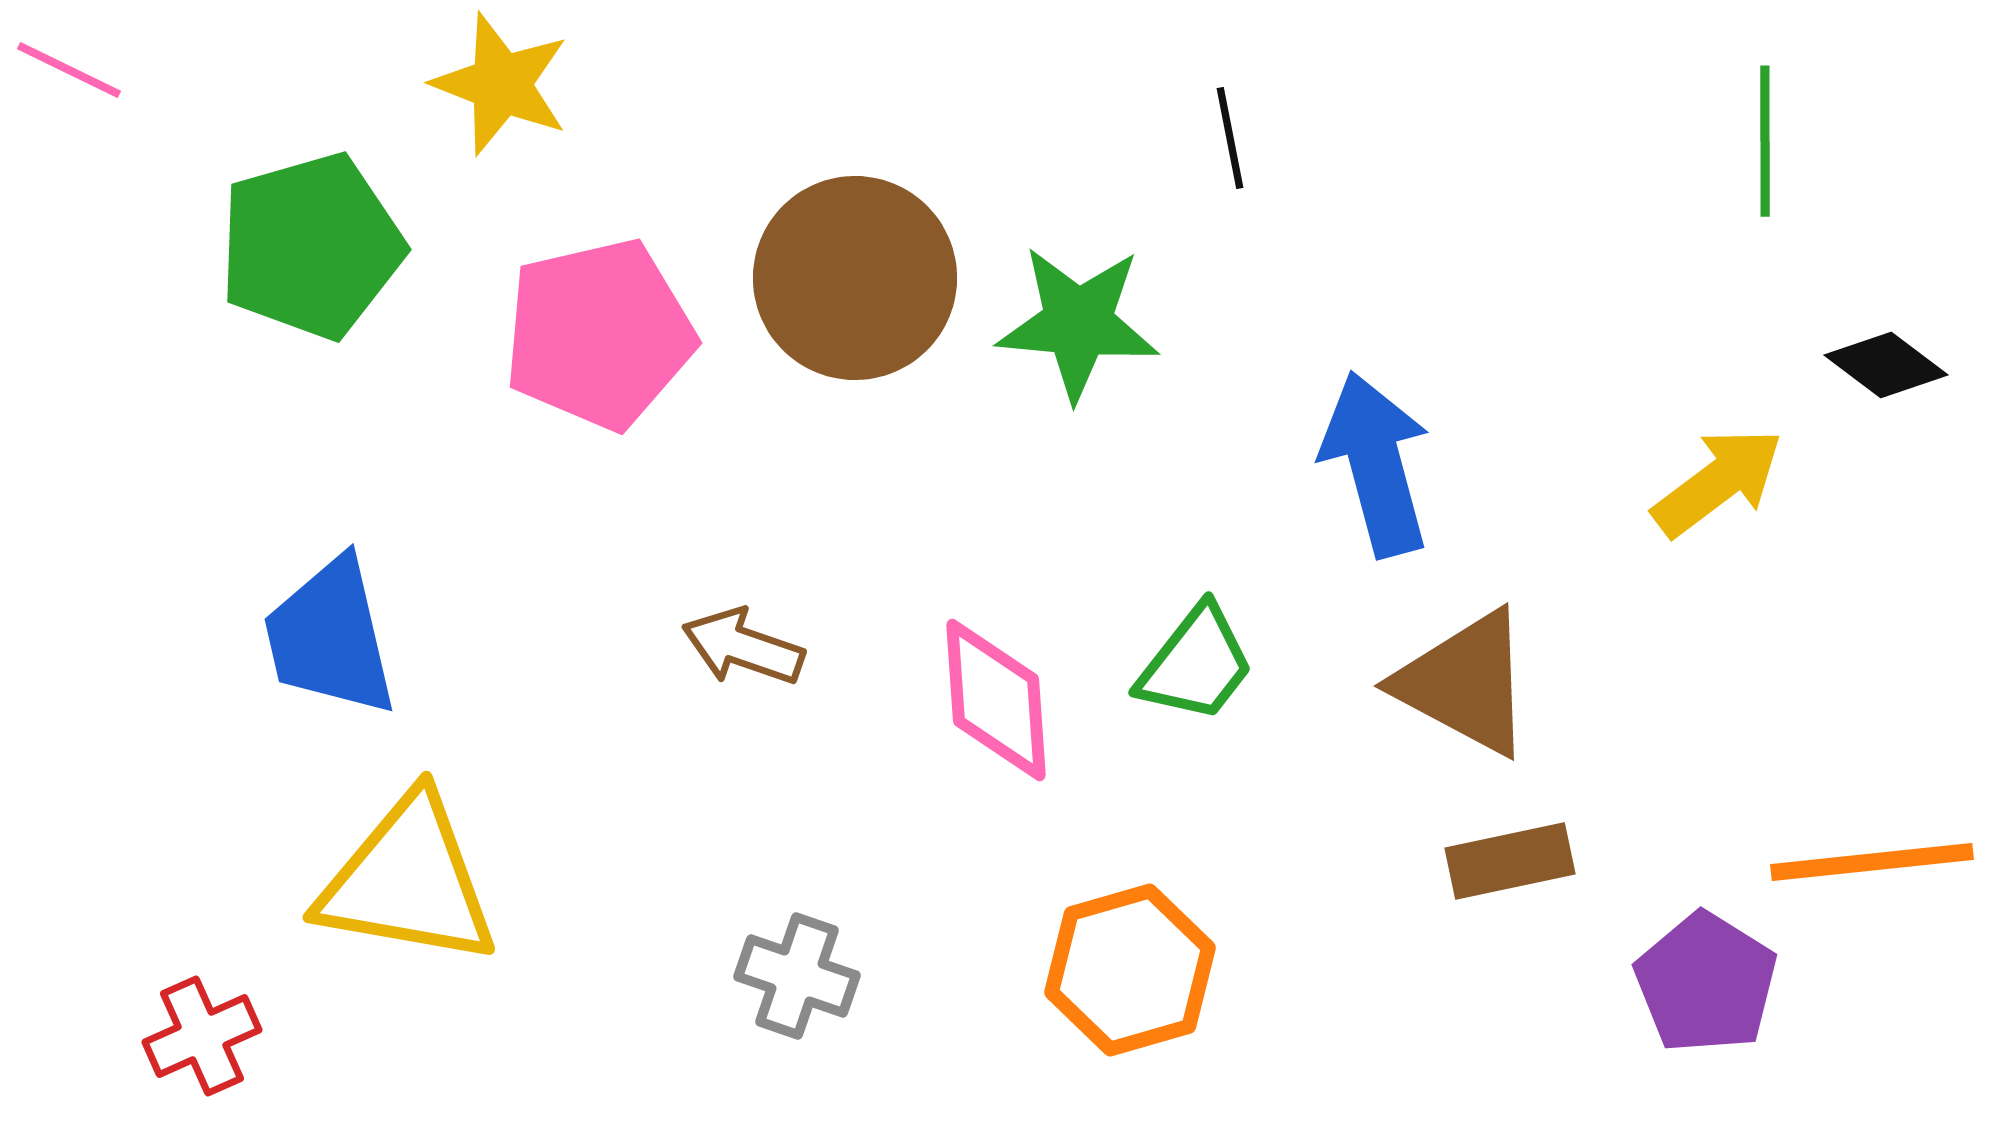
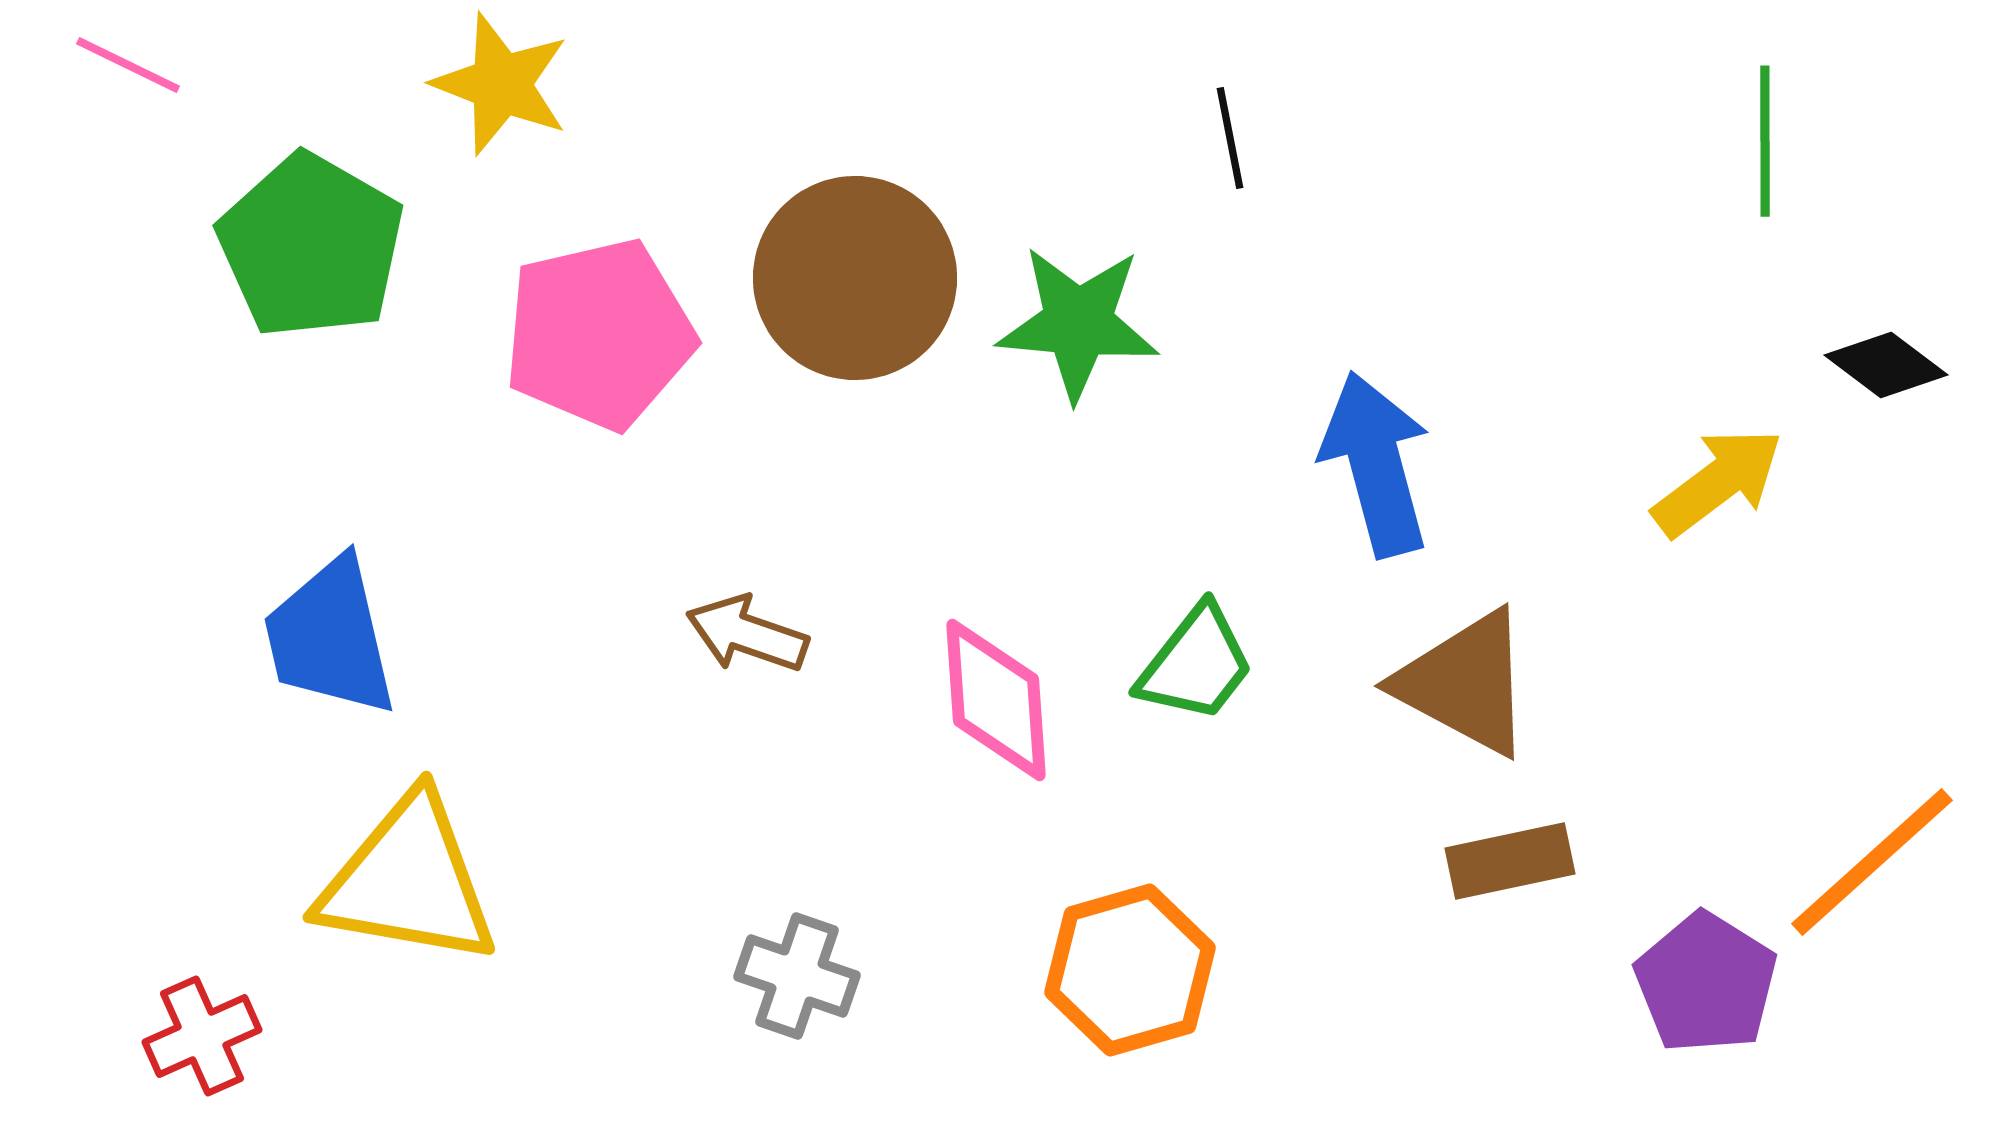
pink line: moved 59 px right, 5 px up
green pentagon: rotated 26 degrees counterclockwise
brown arrow: moved 4 px right, 13 px up
orange line: rotated 36 degrees counterclockwise
